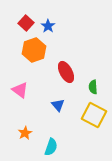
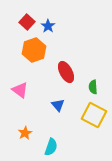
red square: moved 1 px right, 1 px up
